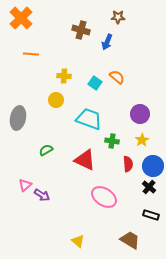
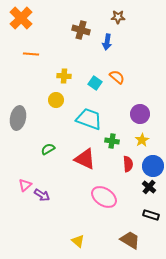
blue arrow: rotated 14 degrees counterclockwise
green semicircle: moved 2 px right, 1 px up
red triangle: moved 1 px up
